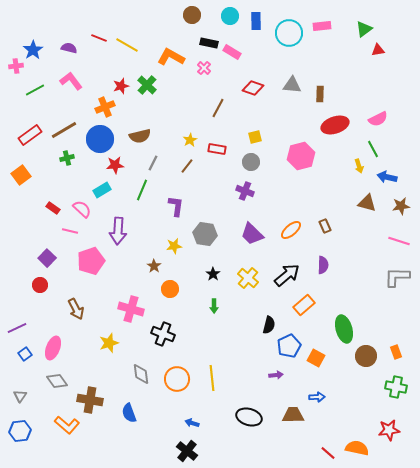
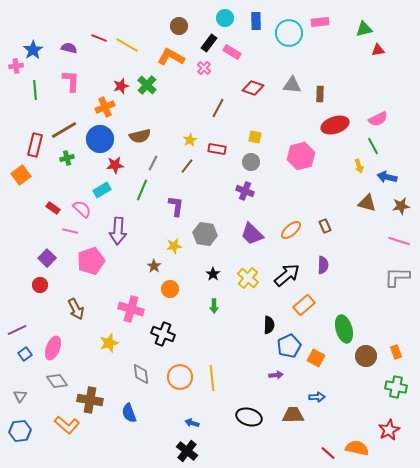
brown circle at (192, 15): moved 13 px left, 11 px down
cyan circle at (230, 16): moved 5 px left, 2 px down
pink rectangle at (322, 26): moved 2 px left, 4 px up
green triangle at (364, 29): rotated 24 degrees clockwise
black rectangle at (209, 43): rotated 66 degrees counterclockwise
pink L-shape at (71, 81): rotated 40 degrees clockwise
green line at (35, 90): rotated 66 degrees counterclockwise
red rectangle at (30, 135): moved 5 px right, 10 px down; rotated 40 degrees counterclockwise
yellow square at (255, 137): rotated 24 degrees clockwise
green line at (373, 149): moved 3 px up
black semicircle at (269, 325): rotated 12 degrees counterclockwise
purple line at (17, 328): moved 2 px down
orange circle at (177, 379): moved 3 px right, 2 px up
red star at (389, 430): rotated 20 degrees counterclockwise
